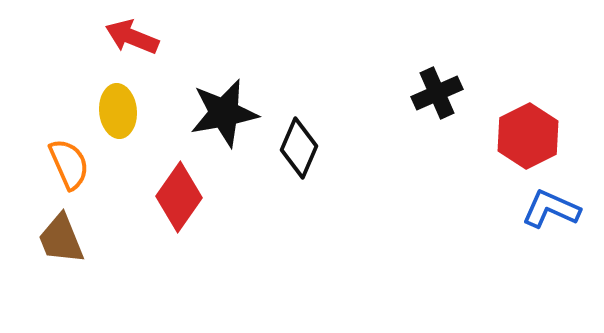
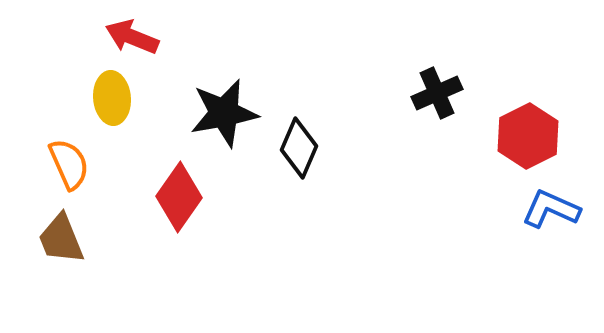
yellow ellipse: moved 6 px left, 13 px up
